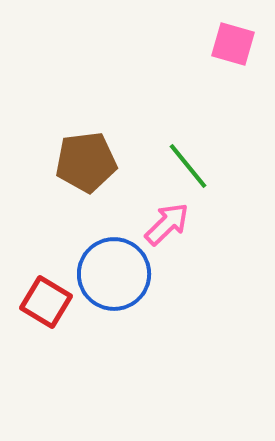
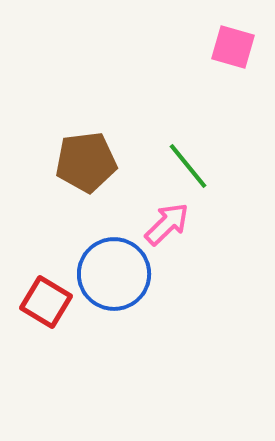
pink square: moved 3 px down
